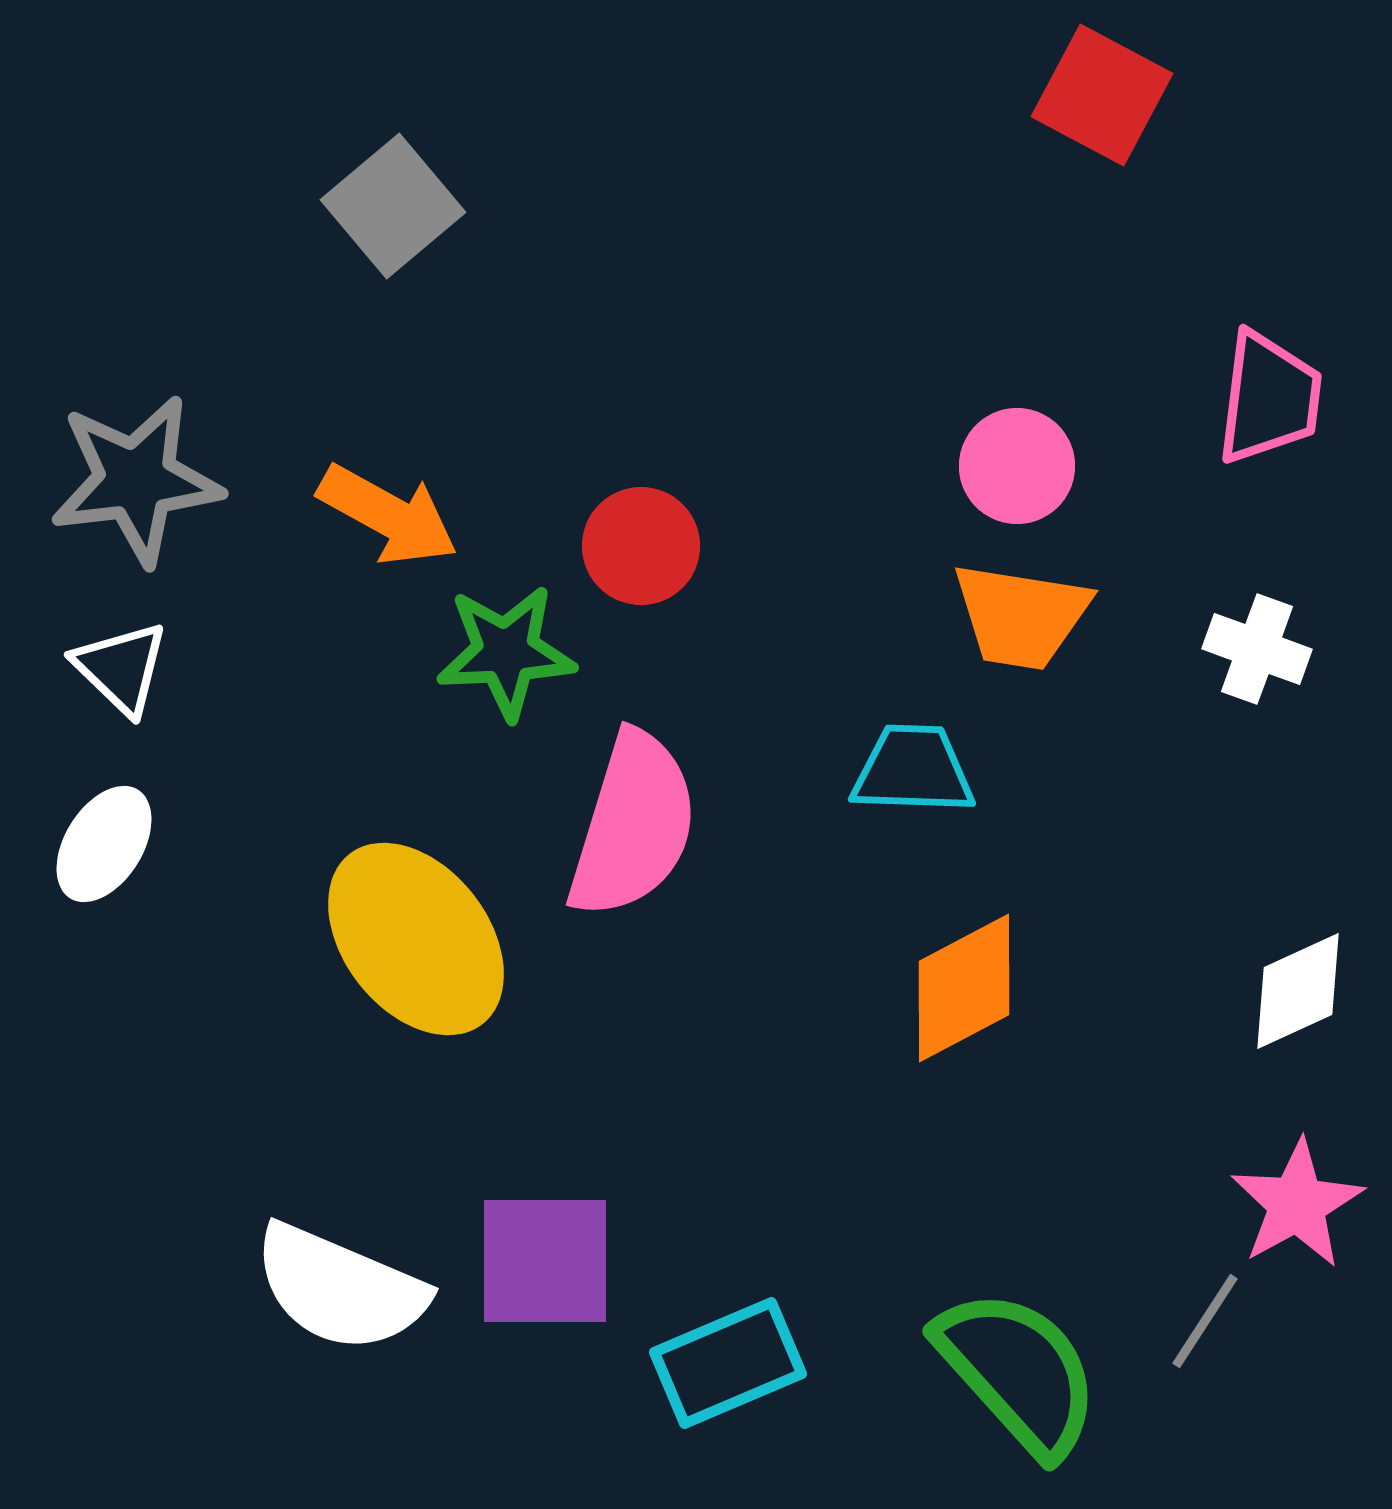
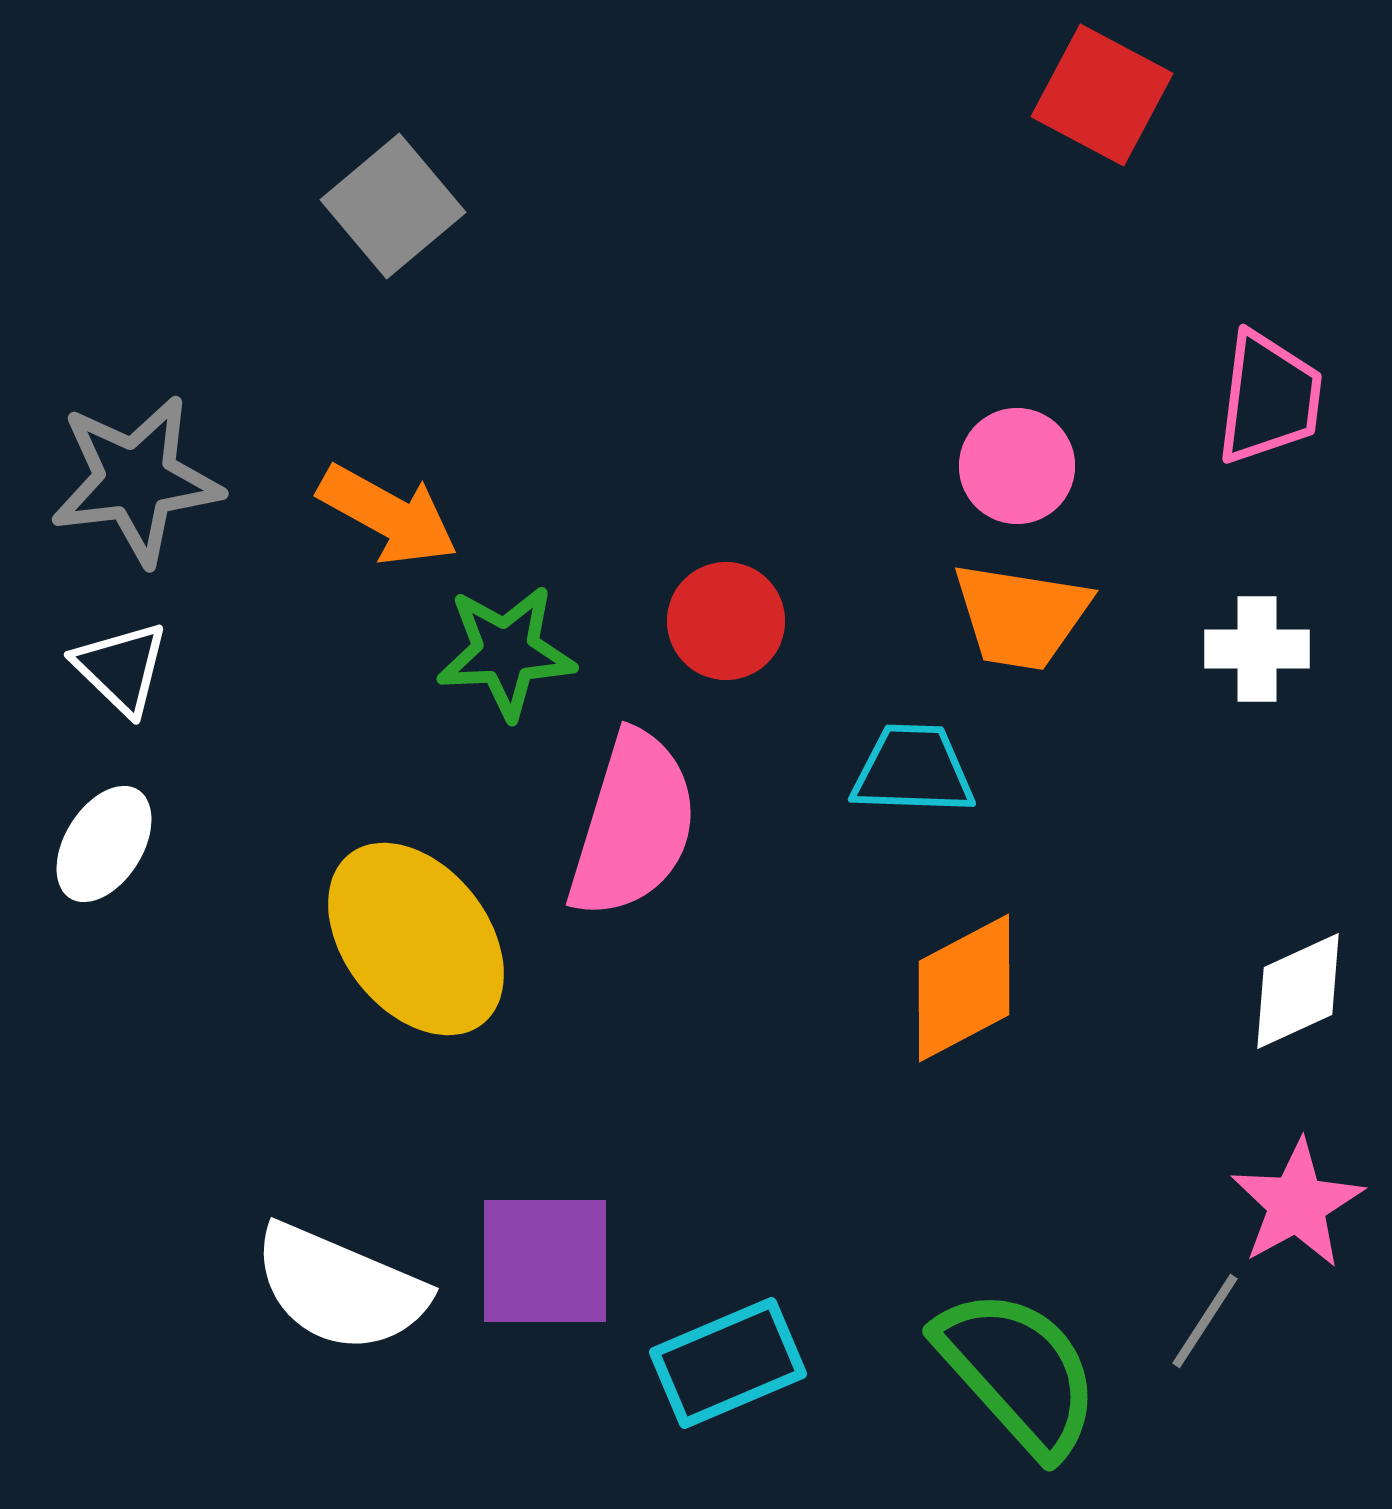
red circle: moved 85 px right, 75 px down
white cross: rotated 20 degrees counterclockwise
